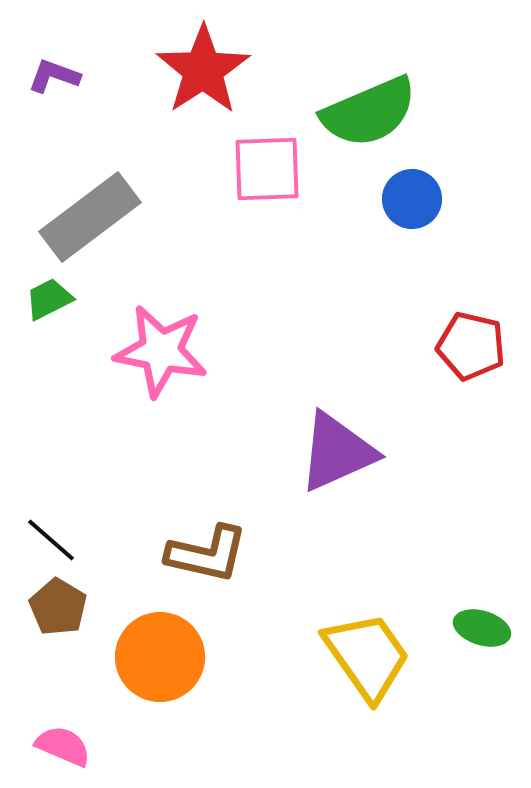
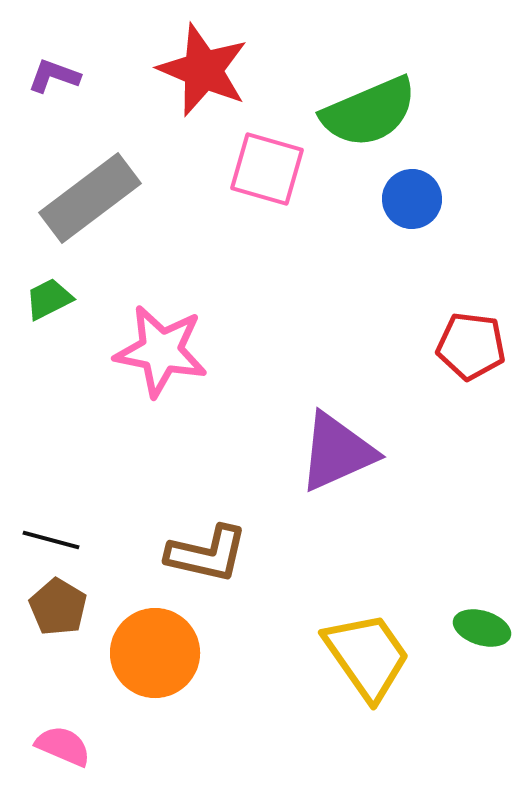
red star: rotated 16 degrees counterclockwise
pink square: rotated 18 degrees clockwise
gray rectangle: moved 19 px up
red pentagon: rotated 6 degrees counterclockwise
black line: rotated 26 degrees counterclockwise
orange circle: moved 5 px left, 4 px up
